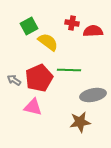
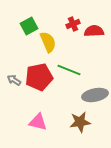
red cross: moved 1 px right, 1 px down; rotated 32 degrees counterclockwise
red semicircle: moved 1 px right
yellow semicircle: rotated 30 degrees clockwise
green line: rotated 20 degrees clockwise
red pentagon: moved 1 px up; rotated 12 degrees clockwise
gray ellipse: moved 2 px right
pink triangle: moved 5 px right, 15 px down
